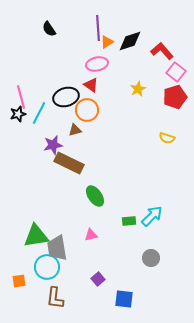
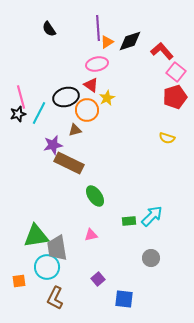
yellow star: moved 31 px left, 9 px down
brown L-shape: rotated 20 degrees clockwise
